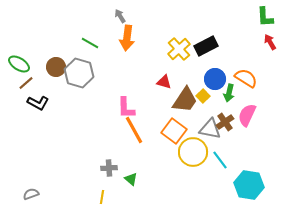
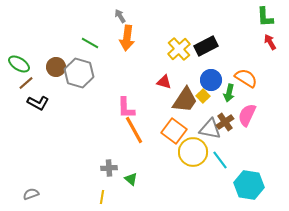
blue circle: moved 4 px left, 1 px down
